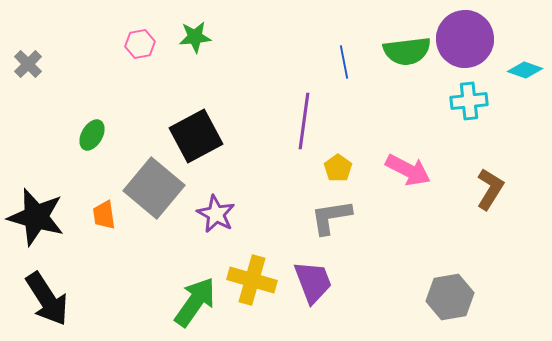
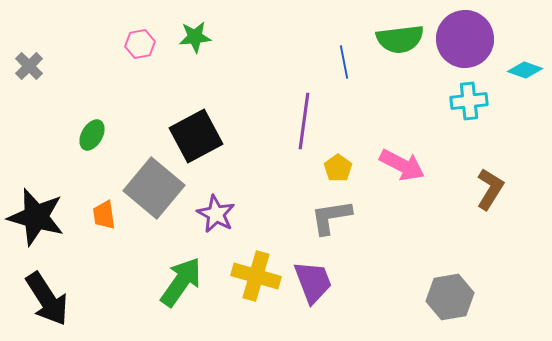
green semicircle: moved 7 px left, 12 px up
gray cross: moved 1 px right, 2 px down
pink arrow: moved 6 px left, 5 px up
yellow cross: moved 4 px right, 4 px up
green arrow: moved 14 px left, 20 px up
